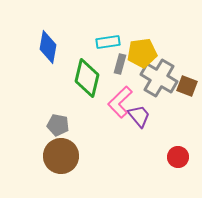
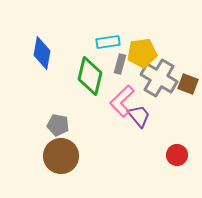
blue diamond: moved 6 px left, 6 px down
green diamond: moved 3 px right, 2 px up
brown square: moved 1 px right, 2 px up
pink L-shape: moved 2 px right, 1 px up
red circle: moved 1 px left, 2 px up
